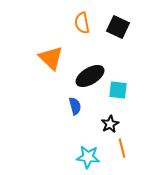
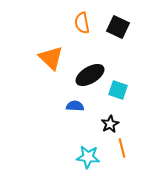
black ellipse: moved 1 px up
cyan square: rotated 12 degrees clockwise
blue semicircle: rotated 72 degrees counterclockwise
